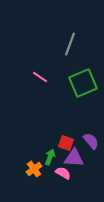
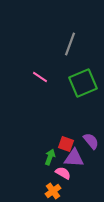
red square: moved 1 px down
orange cross: moved 19 px right, 22 px down
